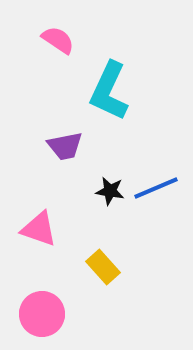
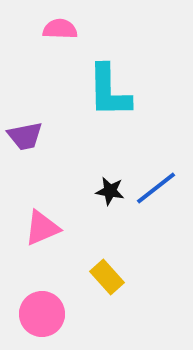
pink semicircle: moved 2 px right, 11 px up; rotated 32 degrees counterclockwise
cyan L-shape: rotated 26 degrees counterclockwise
purple trapezoid: moved 40 px left, 10 px up
blue line: rotated 15 degrees counterclockwise
pink triangle: moved 3 px right, 1 px up; rotated 42 degrees counterclockwise
yellow rectangle: moved 4 px right, 10 px down
